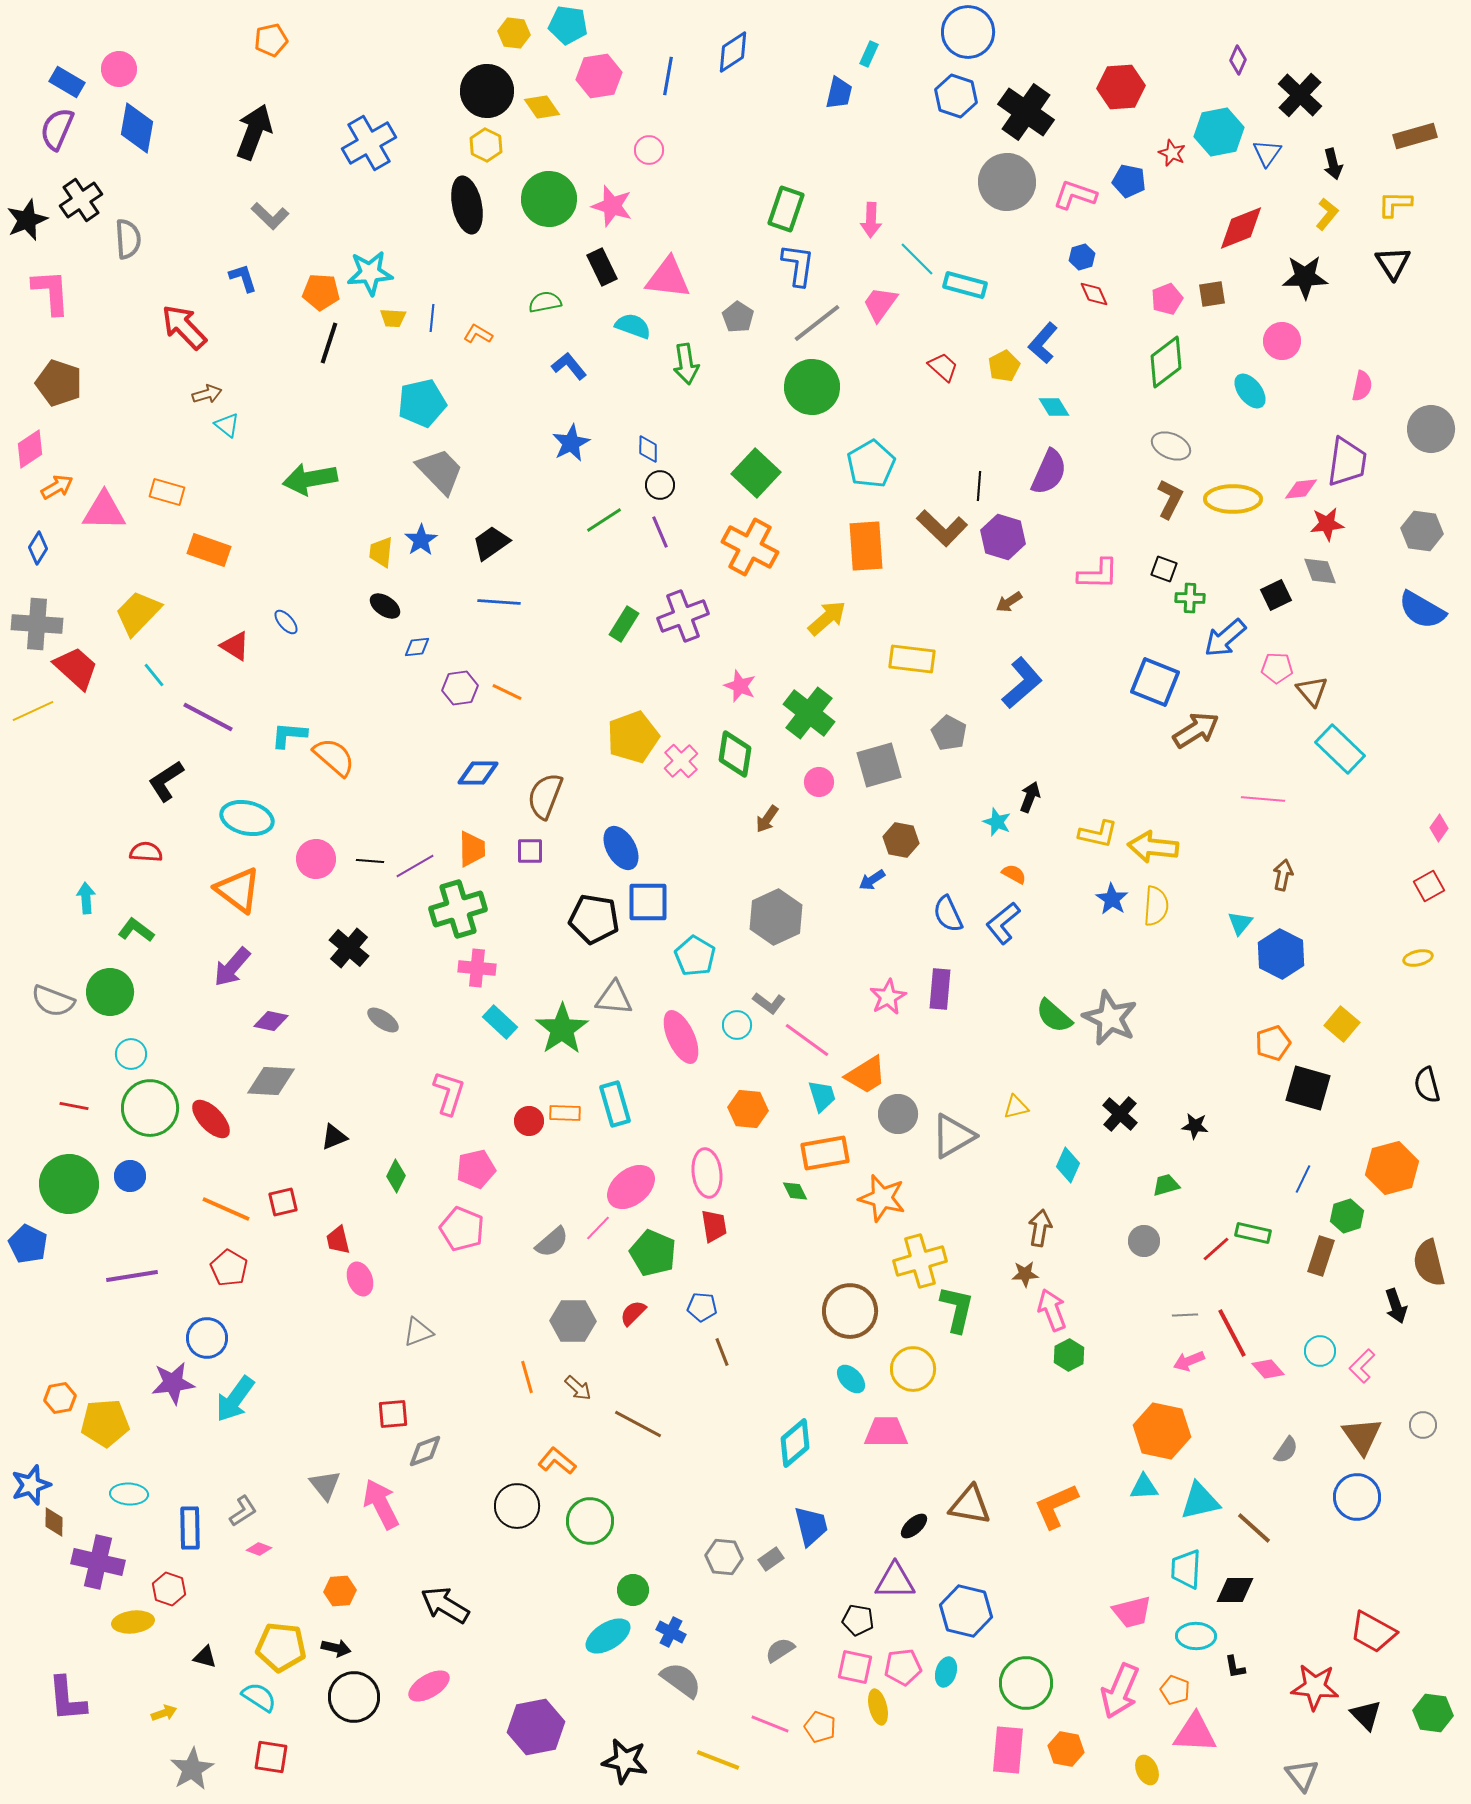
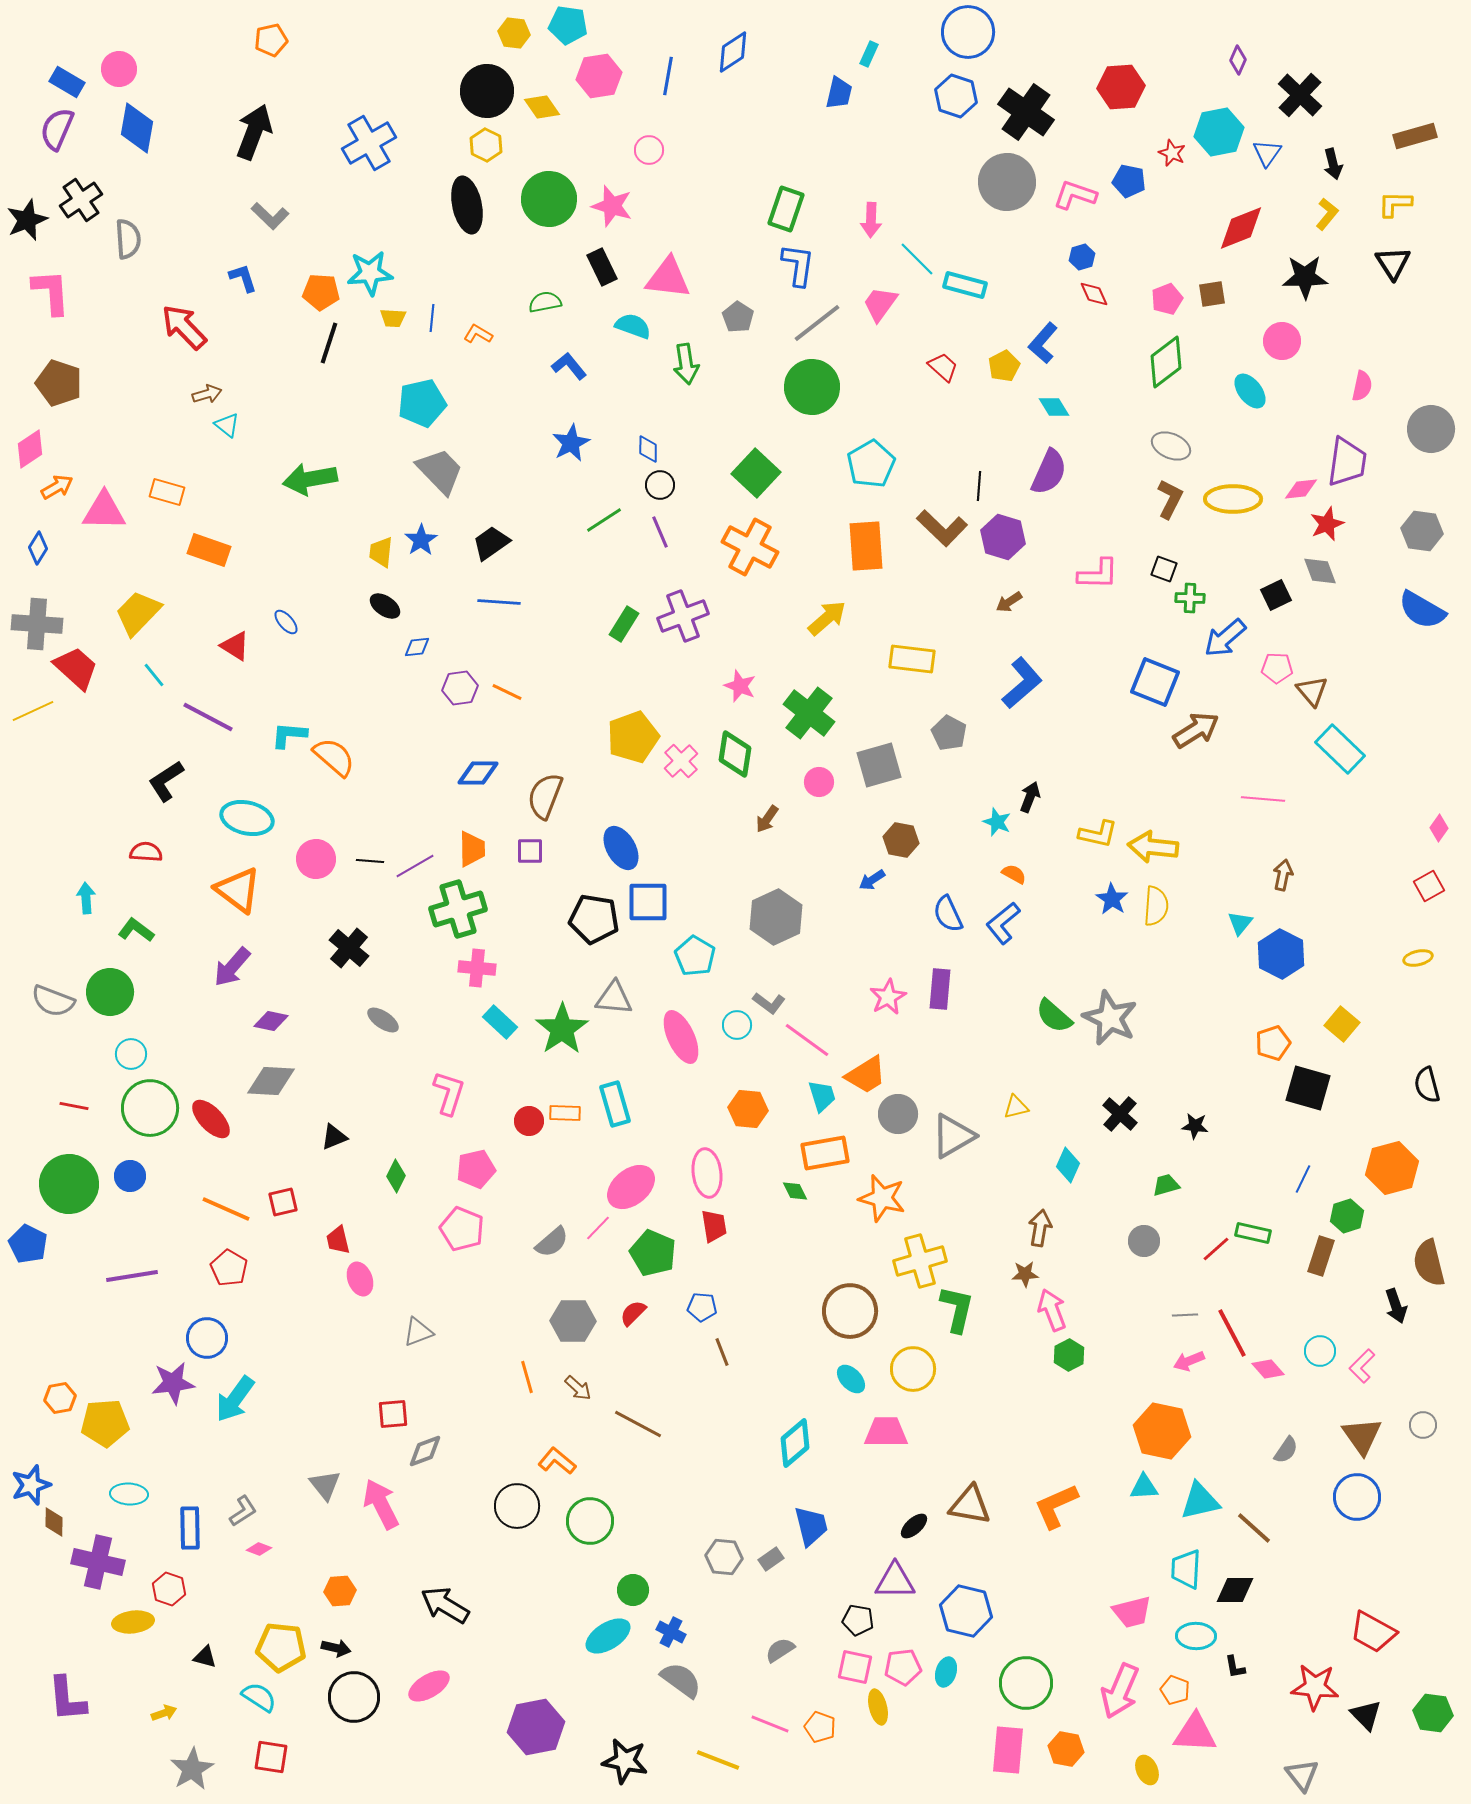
red star at (1327, 524): rotated 16 degrees counterclockwise
